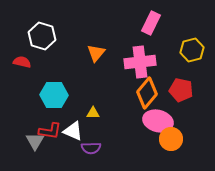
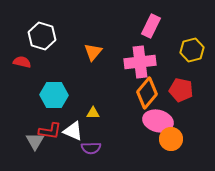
pink rectangle: moved 3 px down
orange triangle: moved 3 px left, 1 px up
